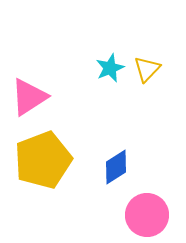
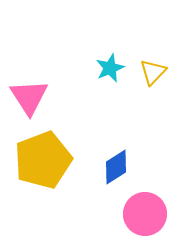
yellow triangle: moved 6 px right, 3 px down
pink triangle: rotated 30 degrees counterclockwise
pink circle: moved 2 px left, 1 px up
